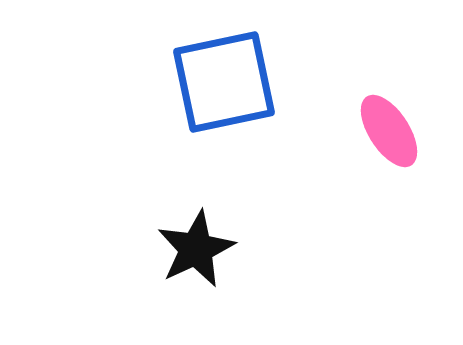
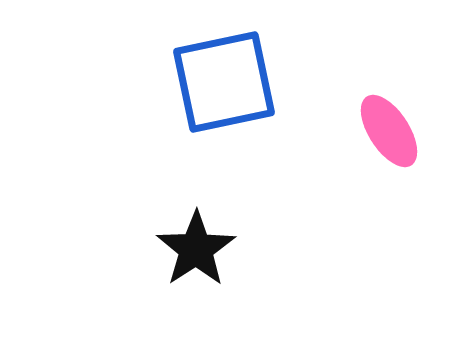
black star: rotated 8 degrees counterclockwise
